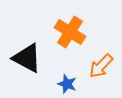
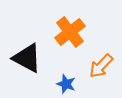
orange cross: rotated 20 degrees clockwise
blue star: moved 1 px left
